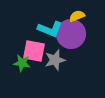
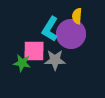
yellow semicircle: rotated 63 degrees counterclockwise
cyan L-shape: rotated 100 degrees clockwise
pink square: rotated 10 degrees counterclockwise
gray star: rotated 15 degrees clockwise
